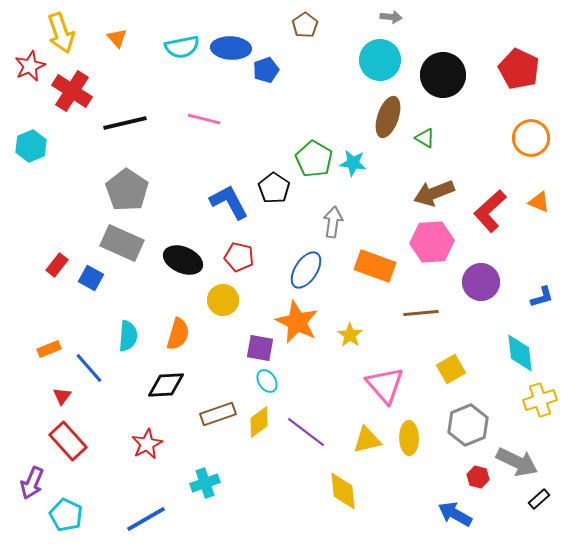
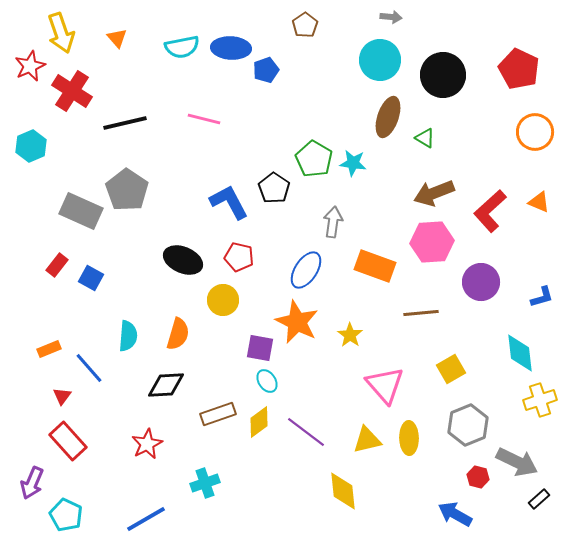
orange circle at (531, 138): moved 4 px right, 6 px up
gray rectangle at (122, 243): moved 41 px left, 32 px up
